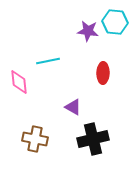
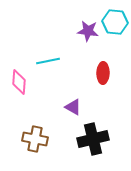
pink diamond: rotated 10 degrees clockwise
